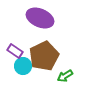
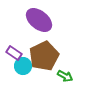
purple ellipse: moved 1 px left, 2 px down; rotated 16 degrees clockwise
purple rectangle: moved 1 px left, 2 px down
green arrow: rotated 119 degrees counterclockwise
